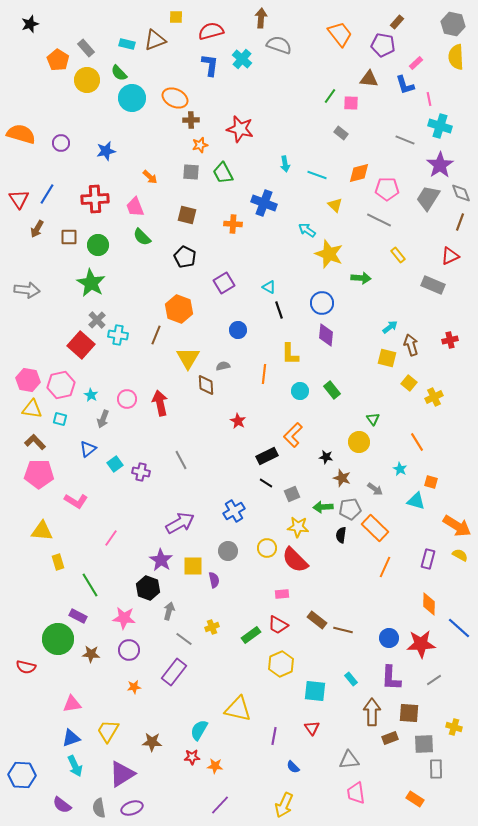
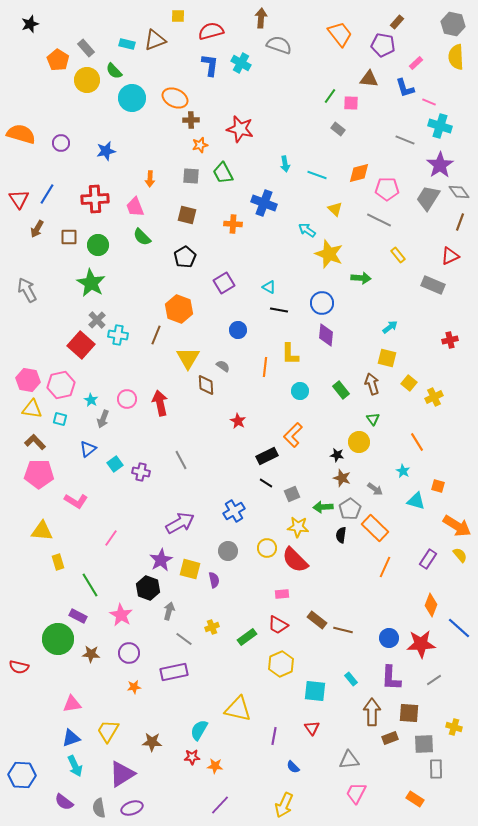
yellow square at (176, 17): moved 2 px right, 1 px up
cyan cross at (242, 59): moved 1 px left, 4 px down; rotated 12 degrees counterclockwise
green semicircle at (119, 73): moved 5 px left, 2 px up
blue L-shape at (405, 85): moved 3 px down
pink line at (429, 99): moved 3 px down; rotated 56 degrees counterclockwise
gray rectangle at (341, 133): moved 3 px left, 4 px up
gray square at (191, 172): moved 4 px down
orange arrow at (150, 177): moved 2 px down; rotated 49 degrees clockwise
gray diamond at (461, 193): moved 2 px left, 1 px up; rotated 15 degrees counterclockwise
yellow triangle at (335, 205): moved 4 px down
black pentagon at (185, 257): rotated 15 degrees clockwise
gray arrow at (27, 290): rotated 125 degrees counterclockwise
black line at (279, 310): rotated 60 degrees counterclockwise
brown arrow at (411, 345): moved 39 px left, 39 px down
gray semicircle at (223, 366): rotated 48 degrees clockwise
orange line at (264, 374): moved 1 px right, 7 px up
green rectangle at (332, 390): moved 9 px right
cyan star at (91, 395): moved 5 px down
black star at (326, 457): moved 11 px right, 2 px up
cyan star at (400, 469): moved 3 px right, 2 px down
orange square at (431, 482): moved 7 px right, 4 px down
gray pentagon at (350, 509): rotated 25 degrees counterclockwise
yellow semicircle at (460, 555): rotated 21 degrees clockwise
purple rectangle at (428, 559): rotated 18 degrees clockwise
purple star at (161, 560): rotated 10 degrees clockwise
yellow square at (193, 566): moved 3 px left, 3 px down; rotated 15 degrees clockwise
orange diamond at (429, 604): moved 2 px right, 1 px down; rotated 20 degrees clockwise
pink star at (124, 618): moved 3 px left, 3 px up; rotated 25 degrees clockwise
green rectangle at (251, 635): moved 4 px left, 2 px down
purple circle at (129, 650): moved 3 px down
red semicircle at (26, 667): moved 7 px left
purple rectangle at (174, 672): rotated 40 degrees clockwise
pink trapezoid at (356, 793): rotated 35 degrees clockwise
purple semicircle at (62, 805): moved 2 px right, 3 px up
